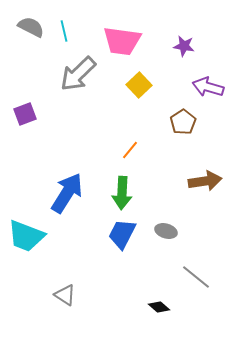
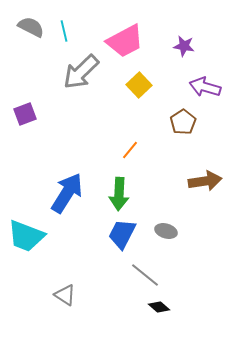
pink trapezoid: moved 3 px right; rotated 36 degrees counterclockwise
gray arrow: moved 3 px right, 2 px up
purple arrow: moved 3 px left
green arrow: moved 3 px left, 1 px down
gray line: moved 51 px left, 2 px up
